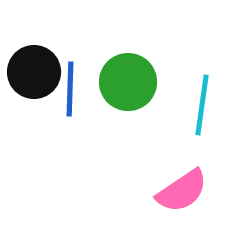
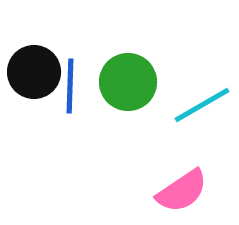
blue line: moved 3 px up
cyan line: rotated 52 degrees clockwise
